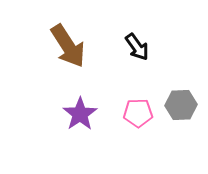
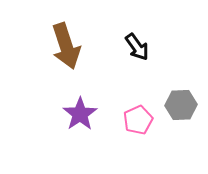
brown arrow: moved 2 px left; rotated 15 degrees clockwise
pink pentagon: moved 7 px down; rotated 24 degrees counterclockwise
